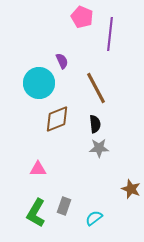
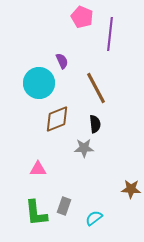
gray star: moved 15 px left
brown star: rotated 18 degrees counterclockwise
green L-shape: rotated 36 degrees counterclockwise
